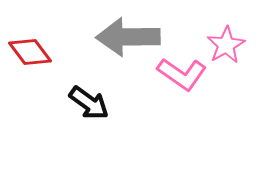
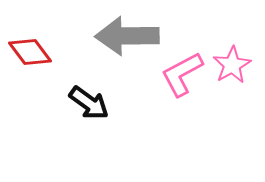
gray arrow: moved 1 px left, 1 px up
pink star: moved 6 px right, 20 px down
pink L-shape: rotated 117 degrees clockwise
